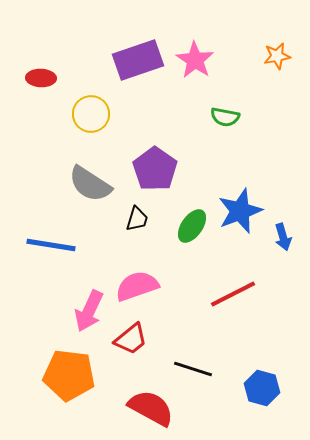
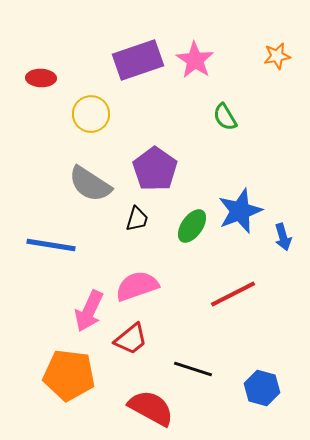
green semicircle: rotated 48 degrees clockwise
